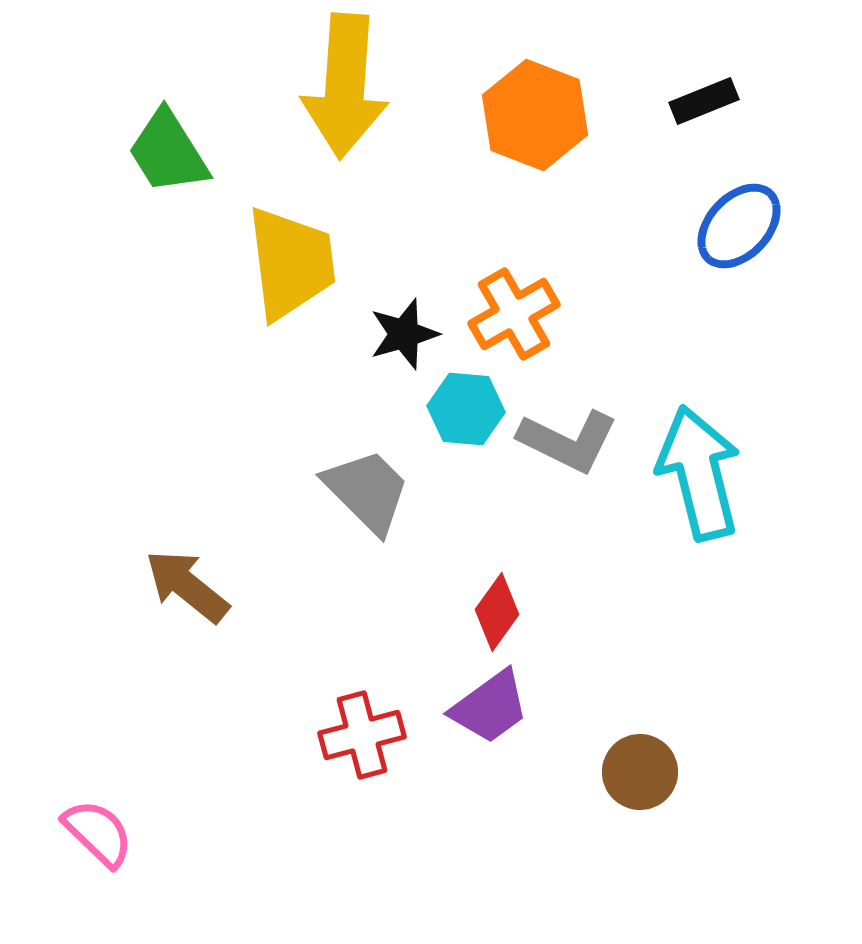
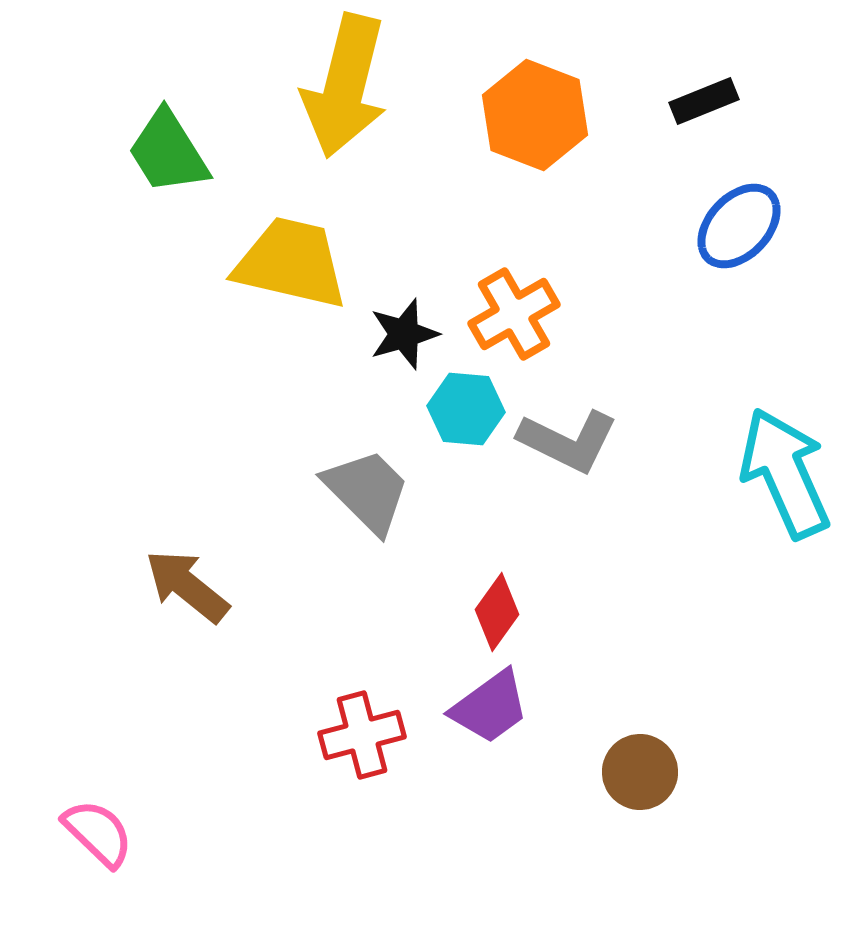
yellow arrow: rotated 10 degrees clockwise
yellow trapezoid: rotated 70 degrees counterclockwise
cyan arrow: moved 86 px right; rotated 10 degrees counterclockwise
